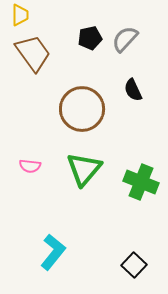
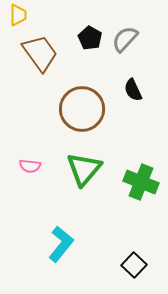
yellow trapezoid: moved 2 px left
black pentagon: rotated 30 degrees counterclockwise
brown trapezoid: moved 7 px right
cyan L-shape: moved 8 px right, 8 px up
